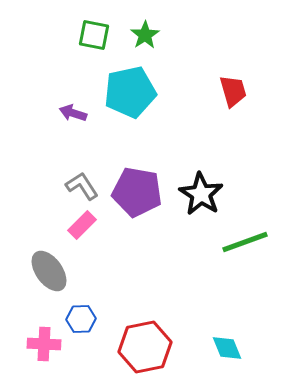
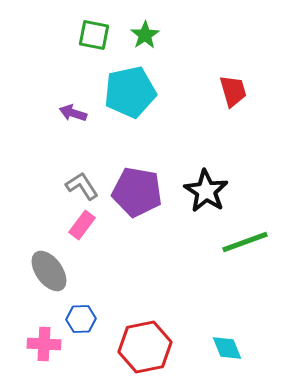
black star: moved 5 px right, 3 px up
pink rectangle: rotated 8 degrees counterclockwise
